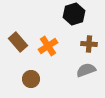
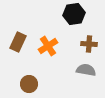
black hexagon: rotated 10 degrees clockwise
brown rectangle: rotated 66 degrees clockwise
gray semicircle: rotated 30 degrees clockwise
brown circle: moved 2 px left, 5 px down
